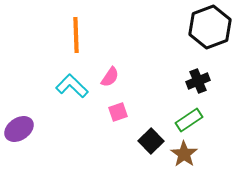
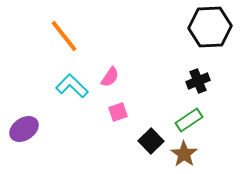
black hexagon: rotated 18 degrees clockwise
orange line: moved 12 px left, 1 px down; rotated 36 degrees counterclockwise
purple ellipse: moved 5 px right
